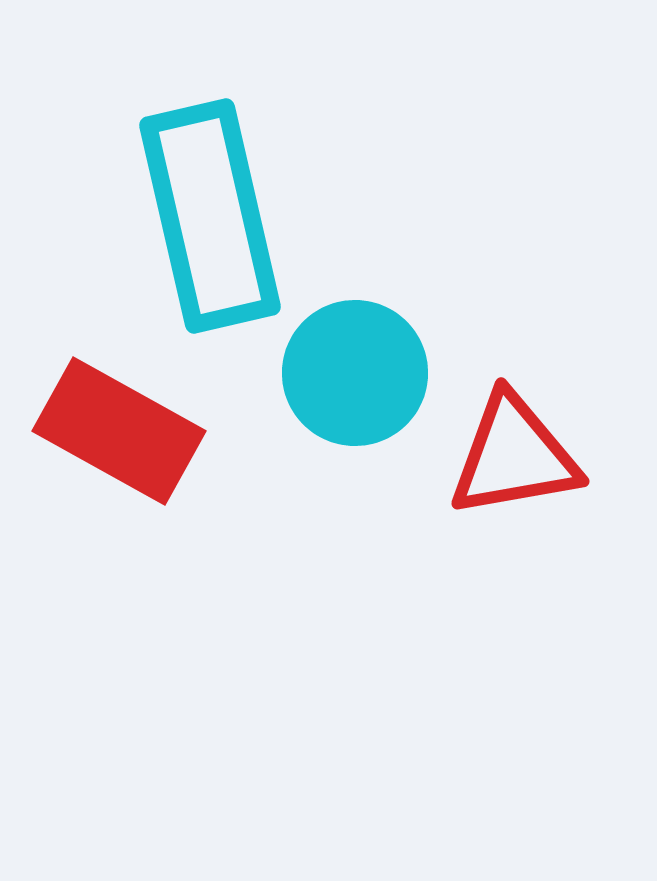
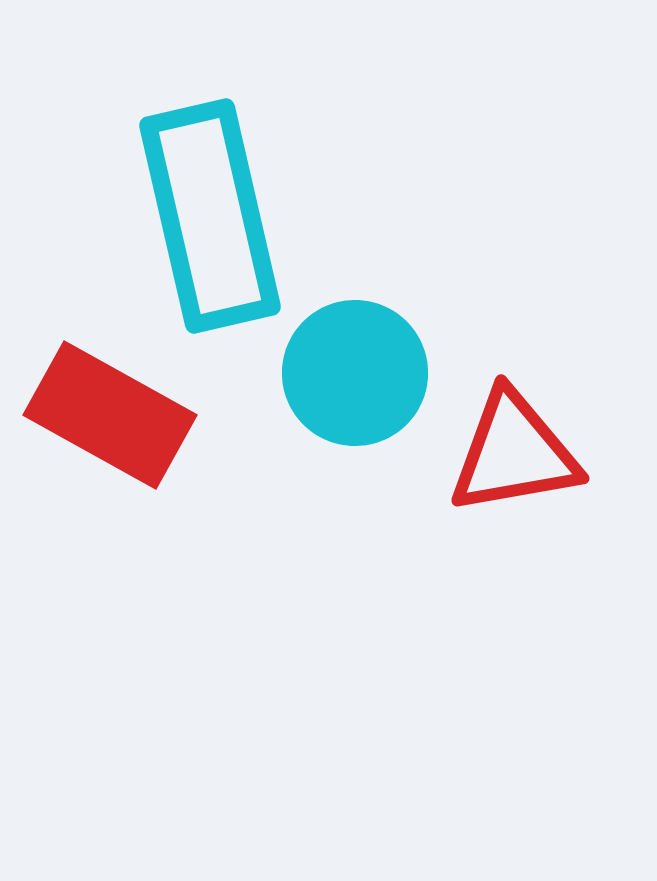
red rectangle: moved 9 px left, 16 px up
red triangle: moved 3 px up
